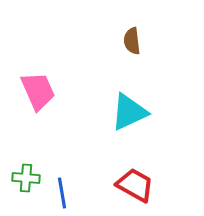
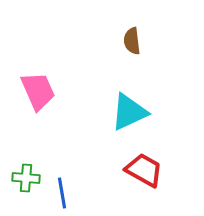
red trapezoid: moved 9 px right, 15 px up
